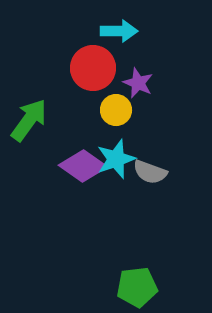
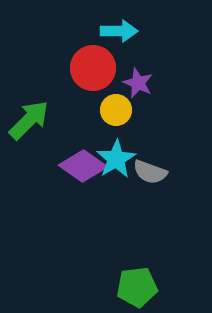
green arrow: rotated 9 degrees clockwise
cyan star: rotated 12 degrees counterclockwise
